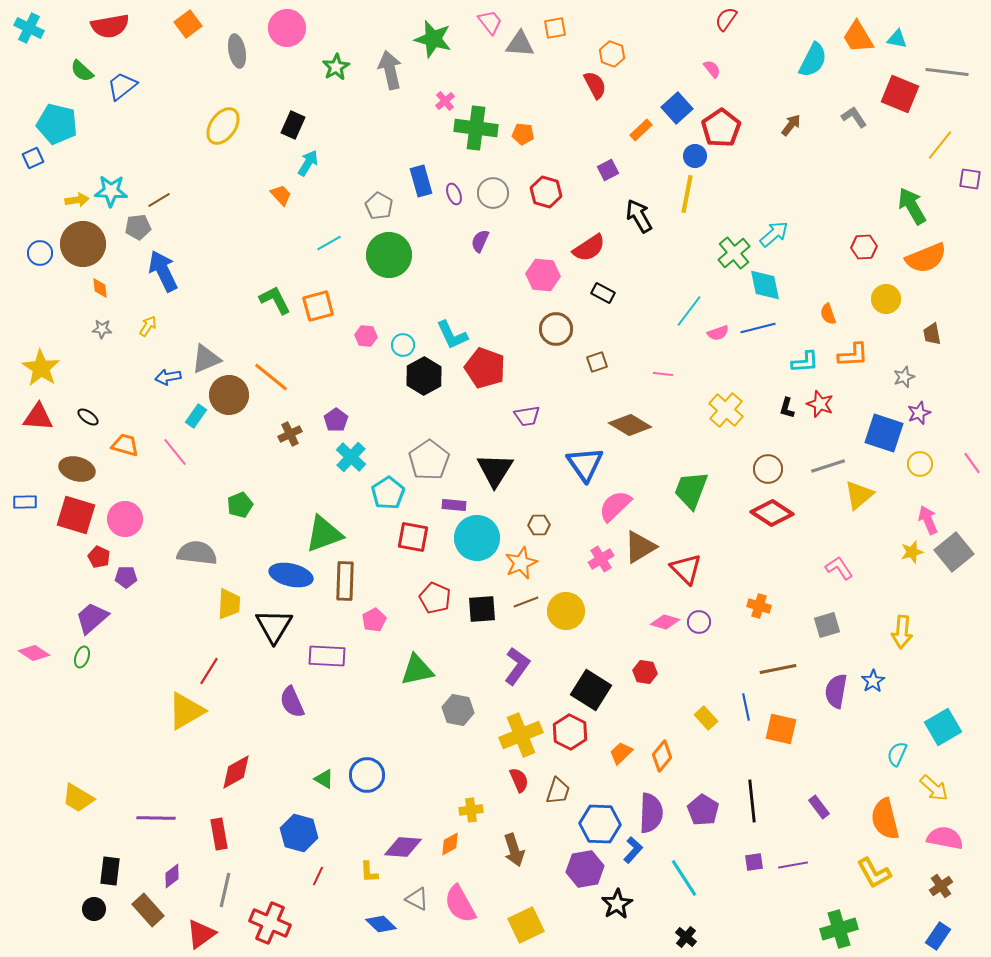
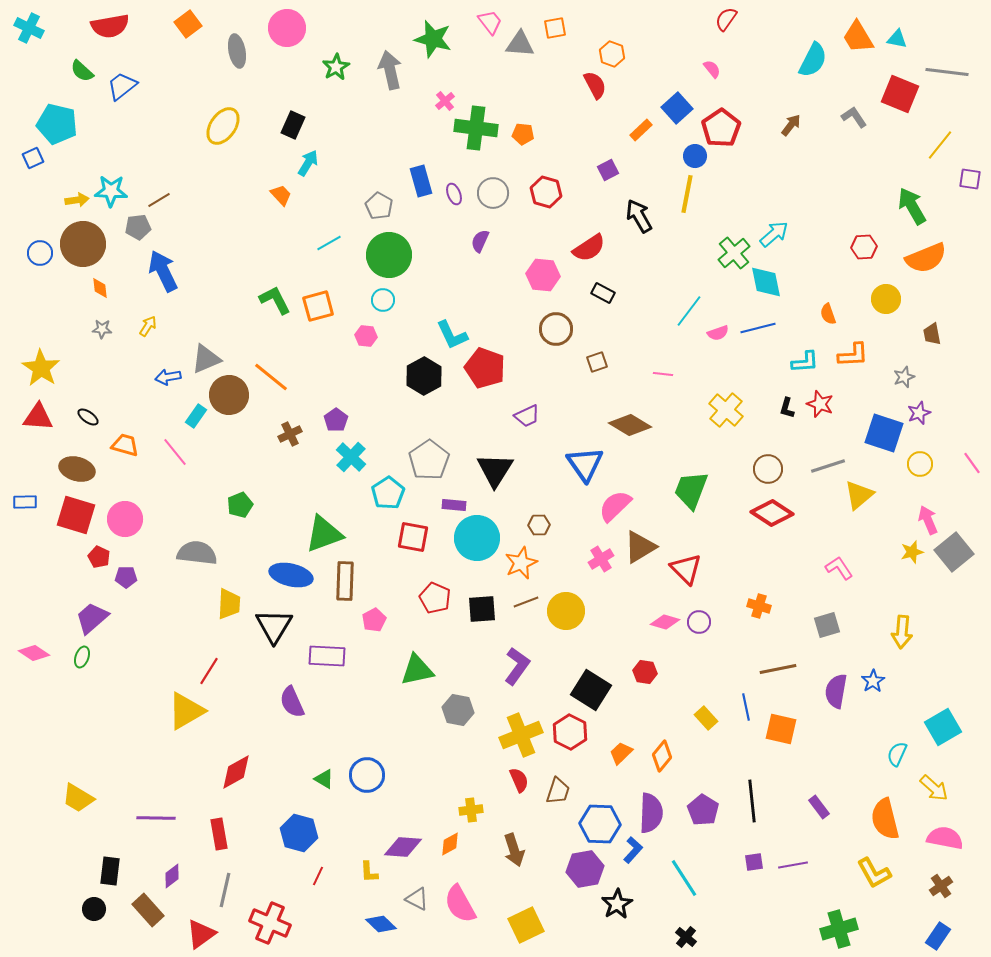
cyan diamond at (765, 285): moved 1 px right, 3 px up
cyan circle at (403, 345): moved 20 px left, 45 px up
purple trapezoid at (527, 416): rotated 16 degrees counterclockwise
